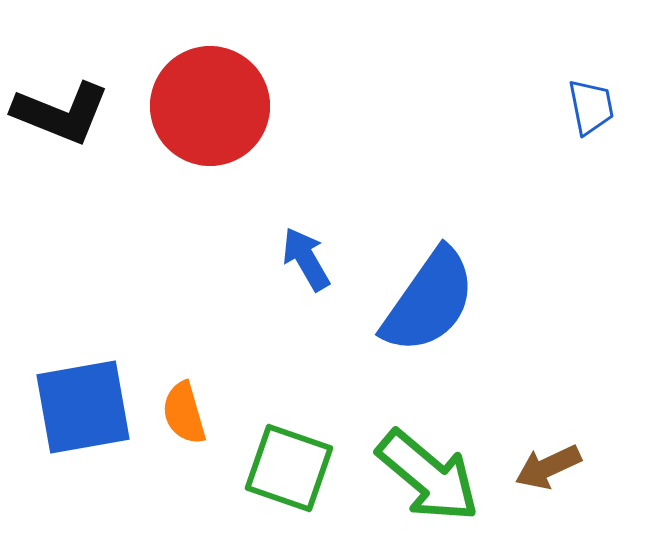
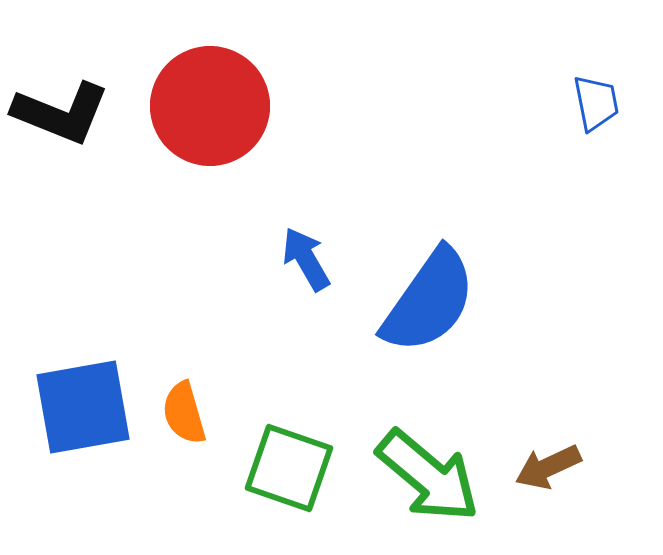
blue trapezoid: moved 5 px right, 4 px up
